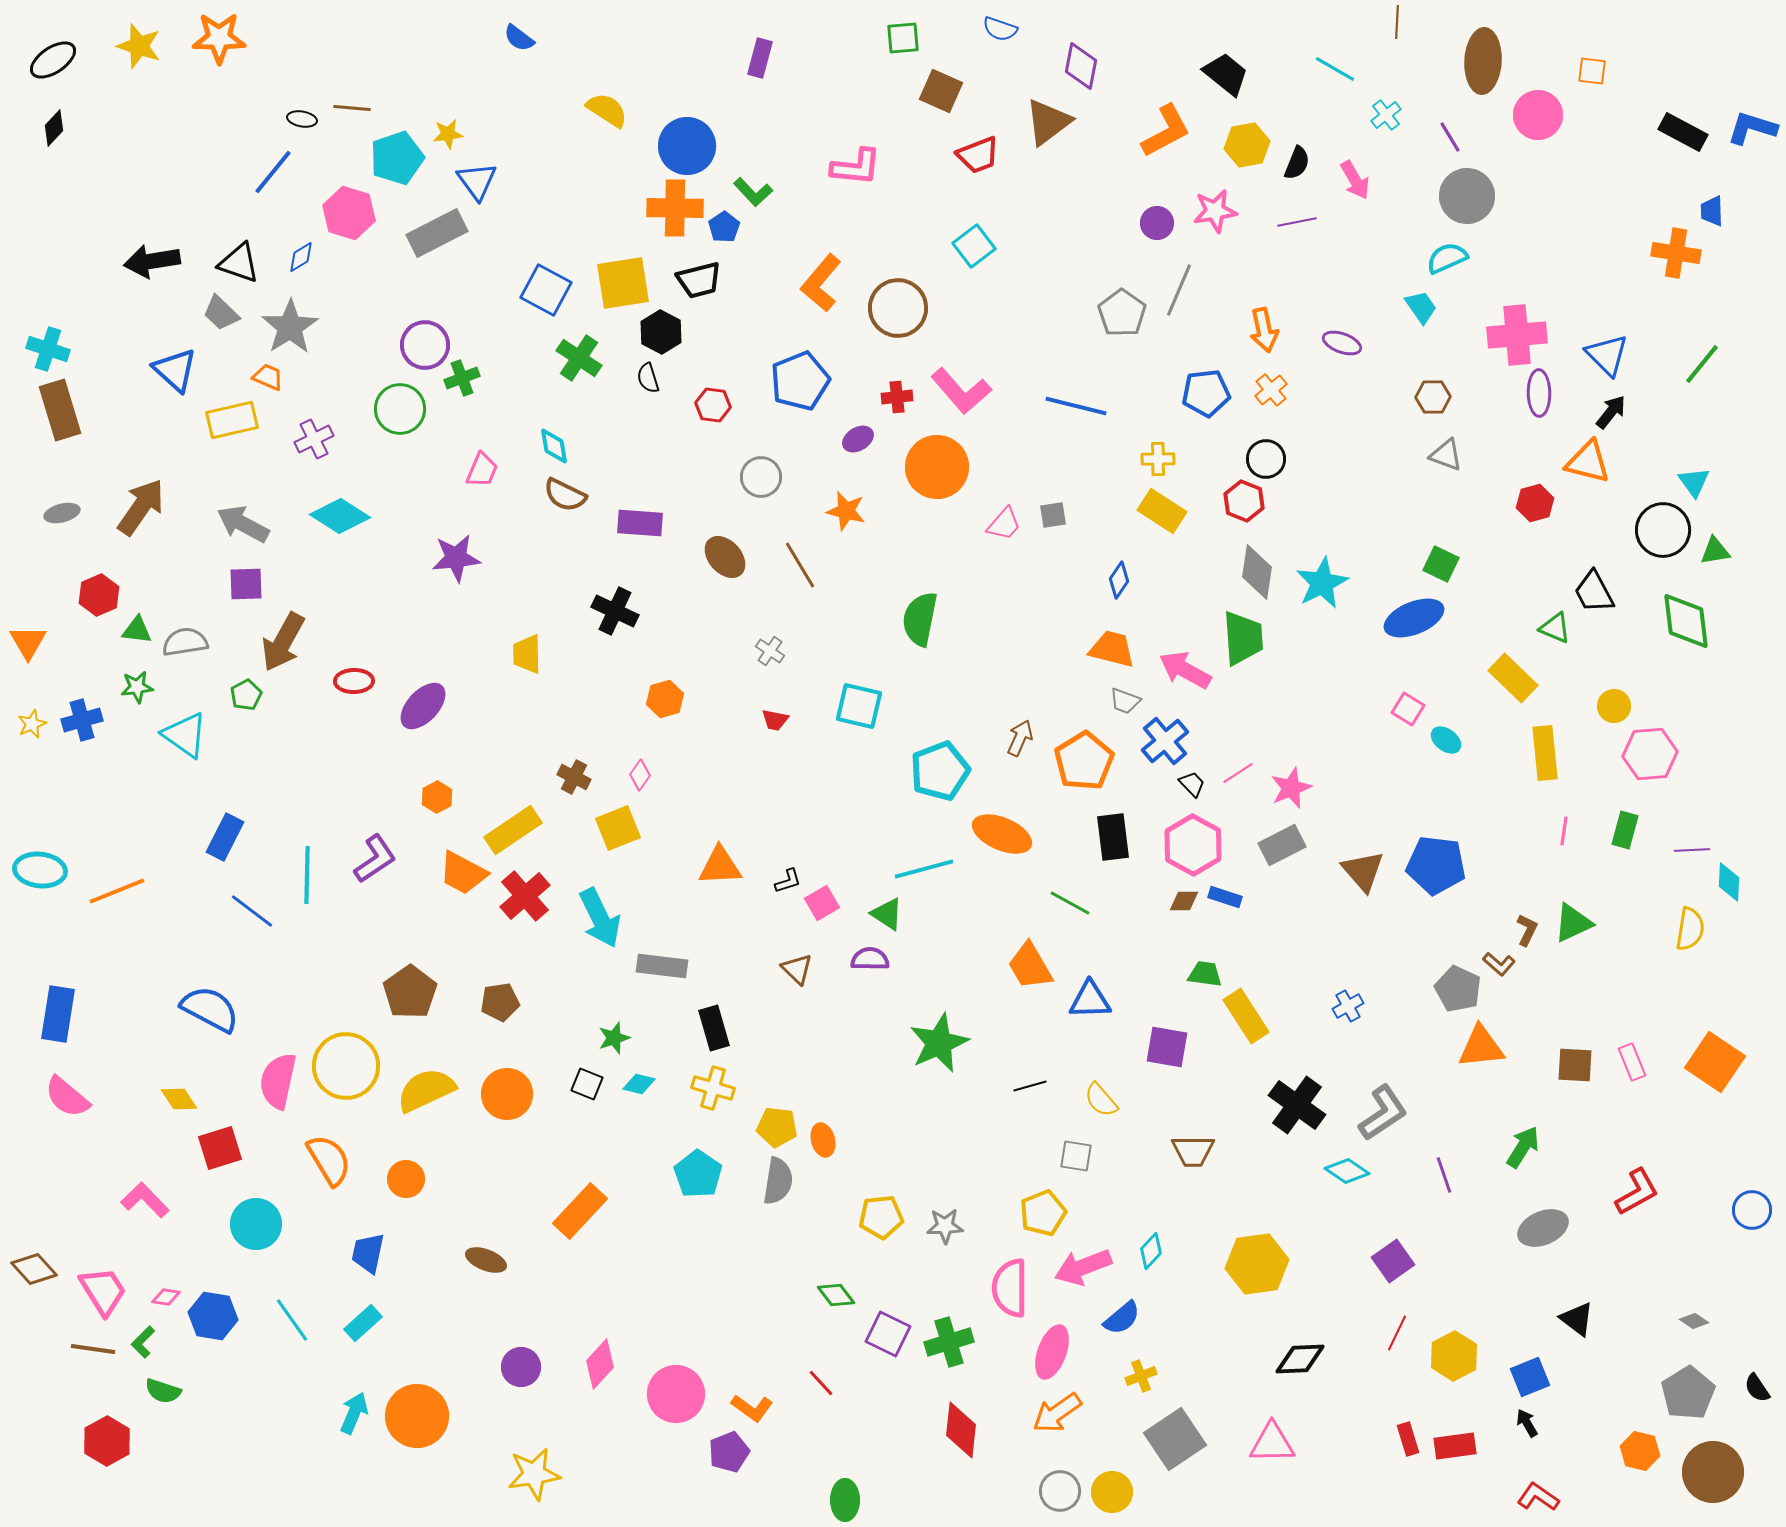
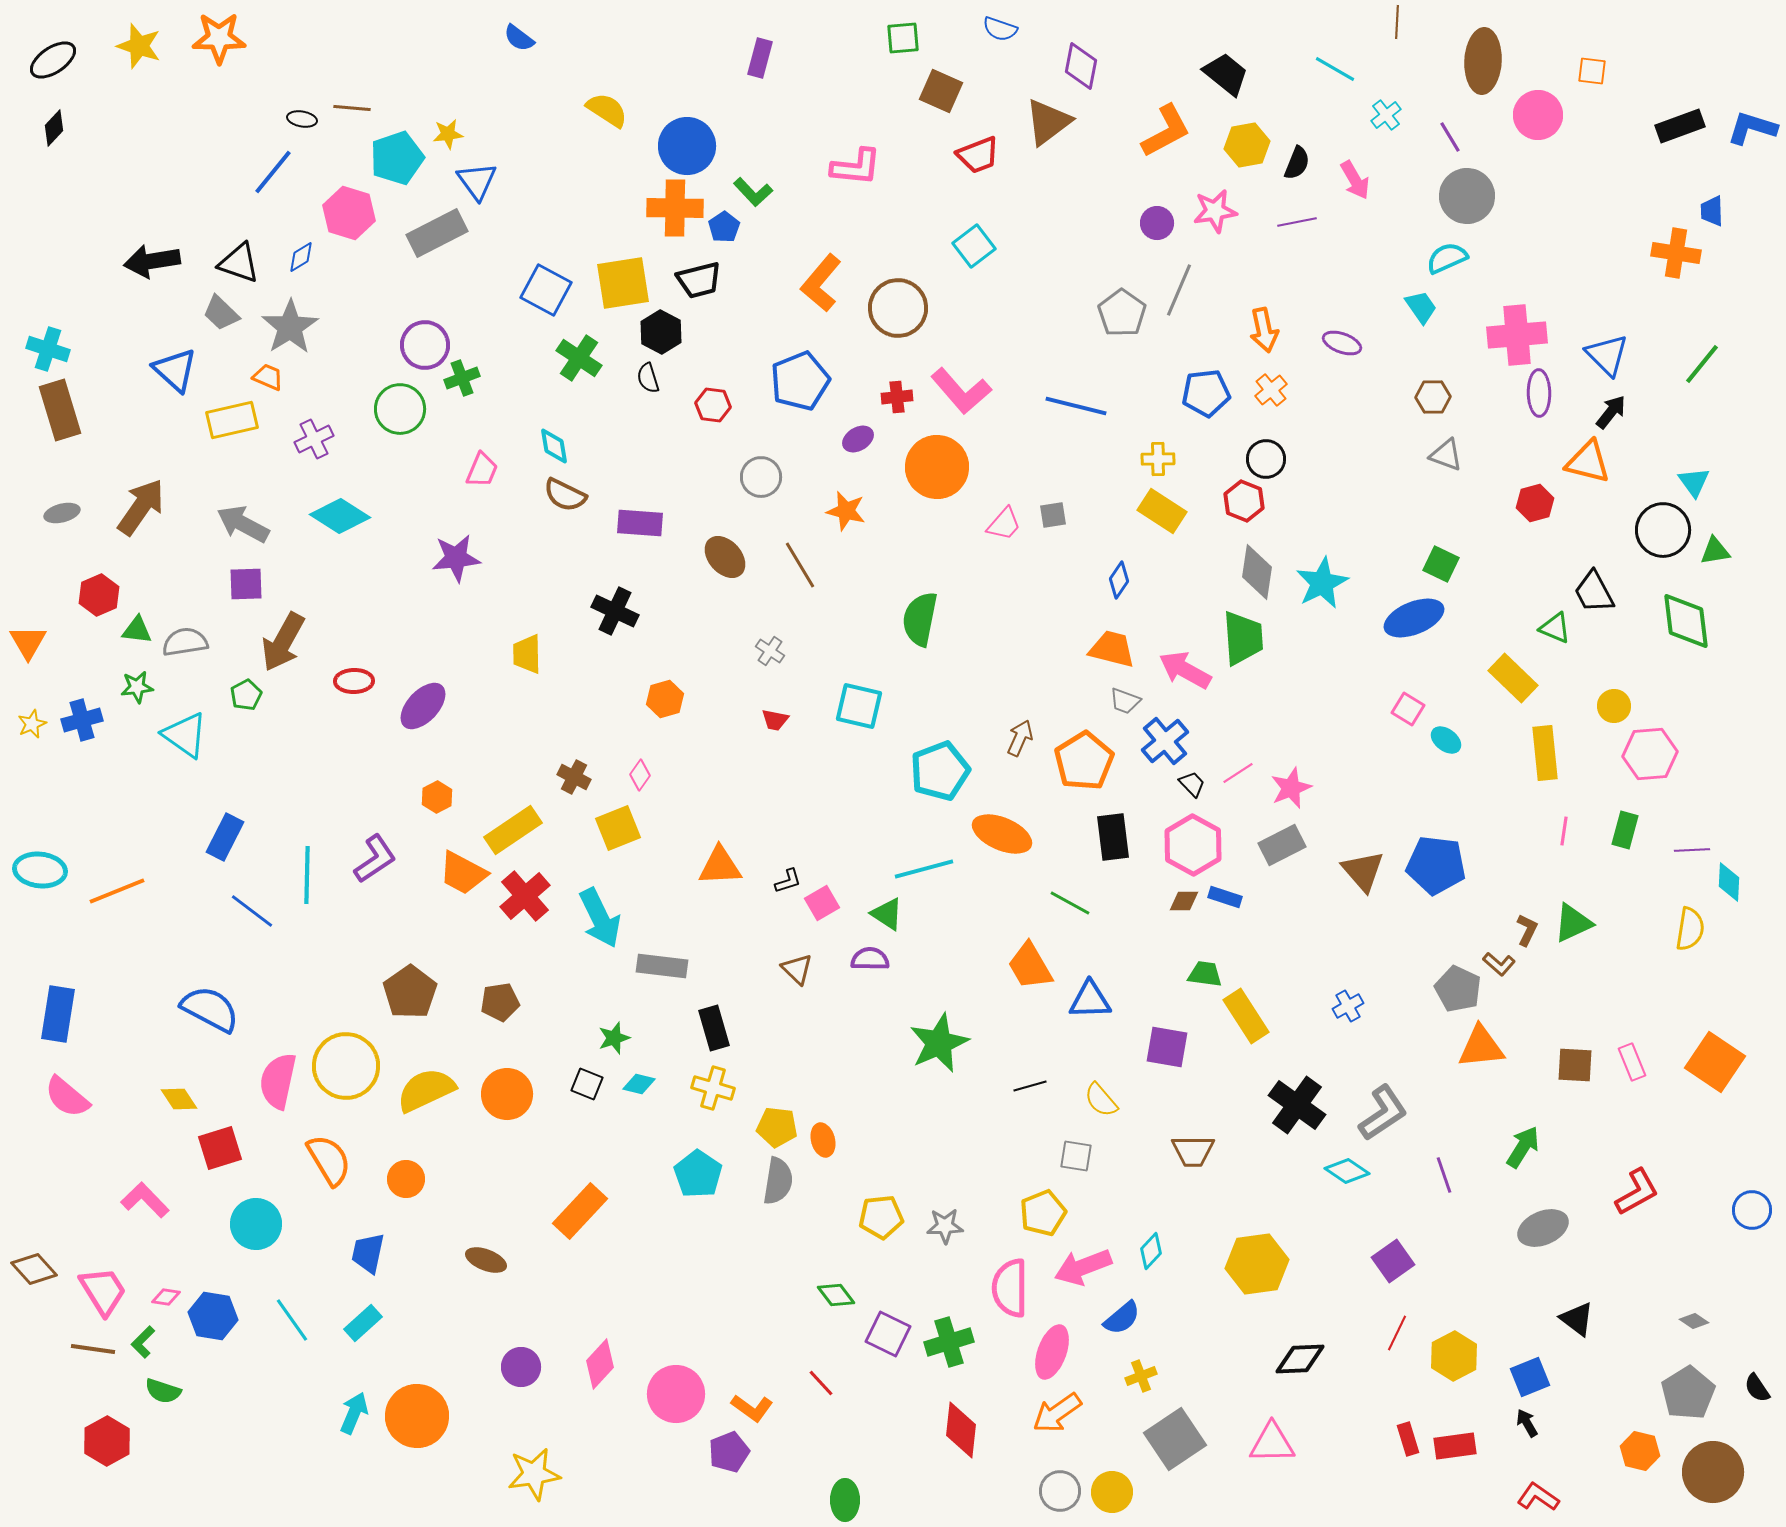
black rectangle at (1683, 132): moved 3 px left, 6 px up; rotated 48 degrees counterclockwise
